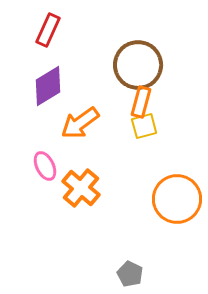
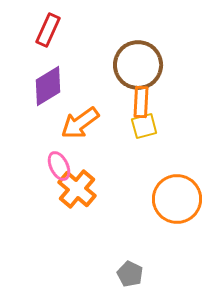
orange rectangle: rotated 12 degrees counterclockwise
pink ellipse: moved 14 px right
orange cross: moved 4 px left, 1 px down
